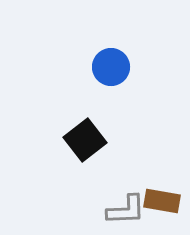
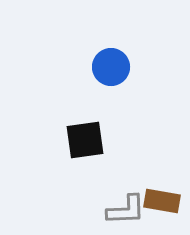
black square: rotated 30 degrees clockwise
